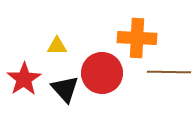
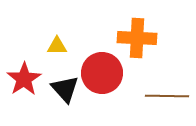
brown line: moved 2 px left, 24 px down
